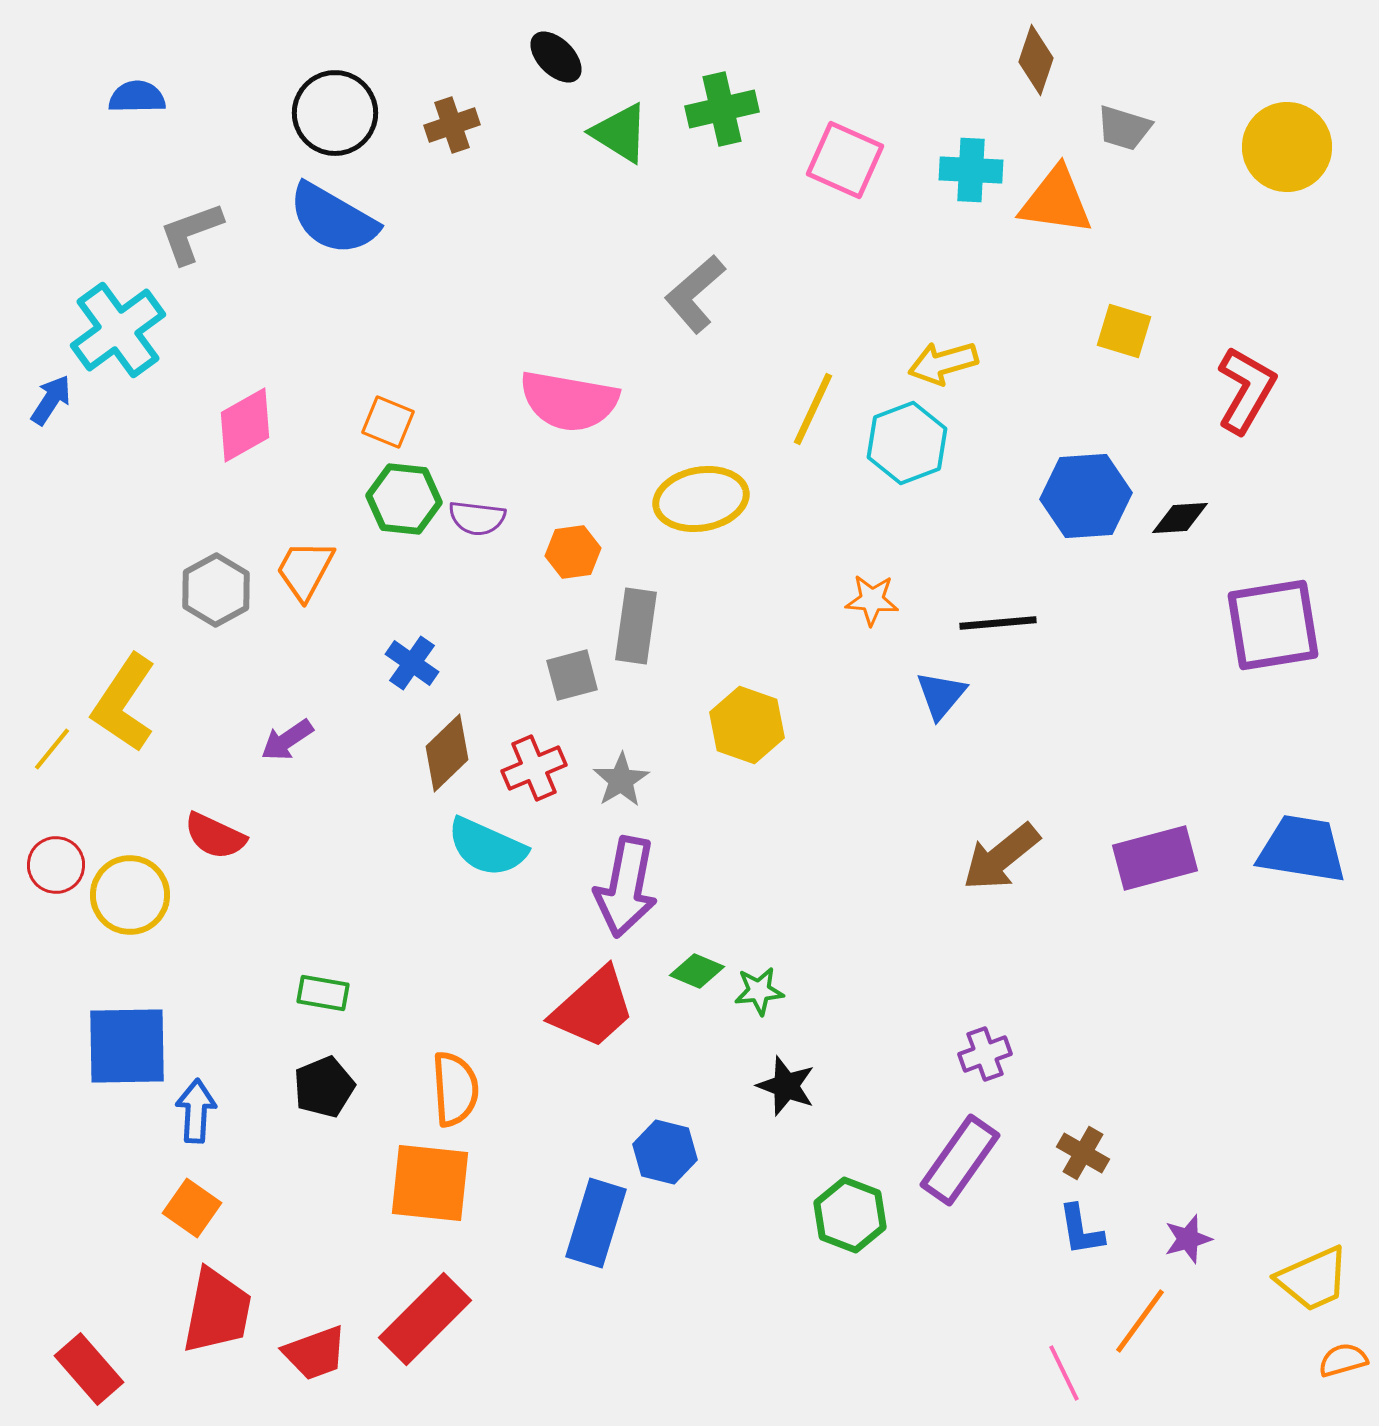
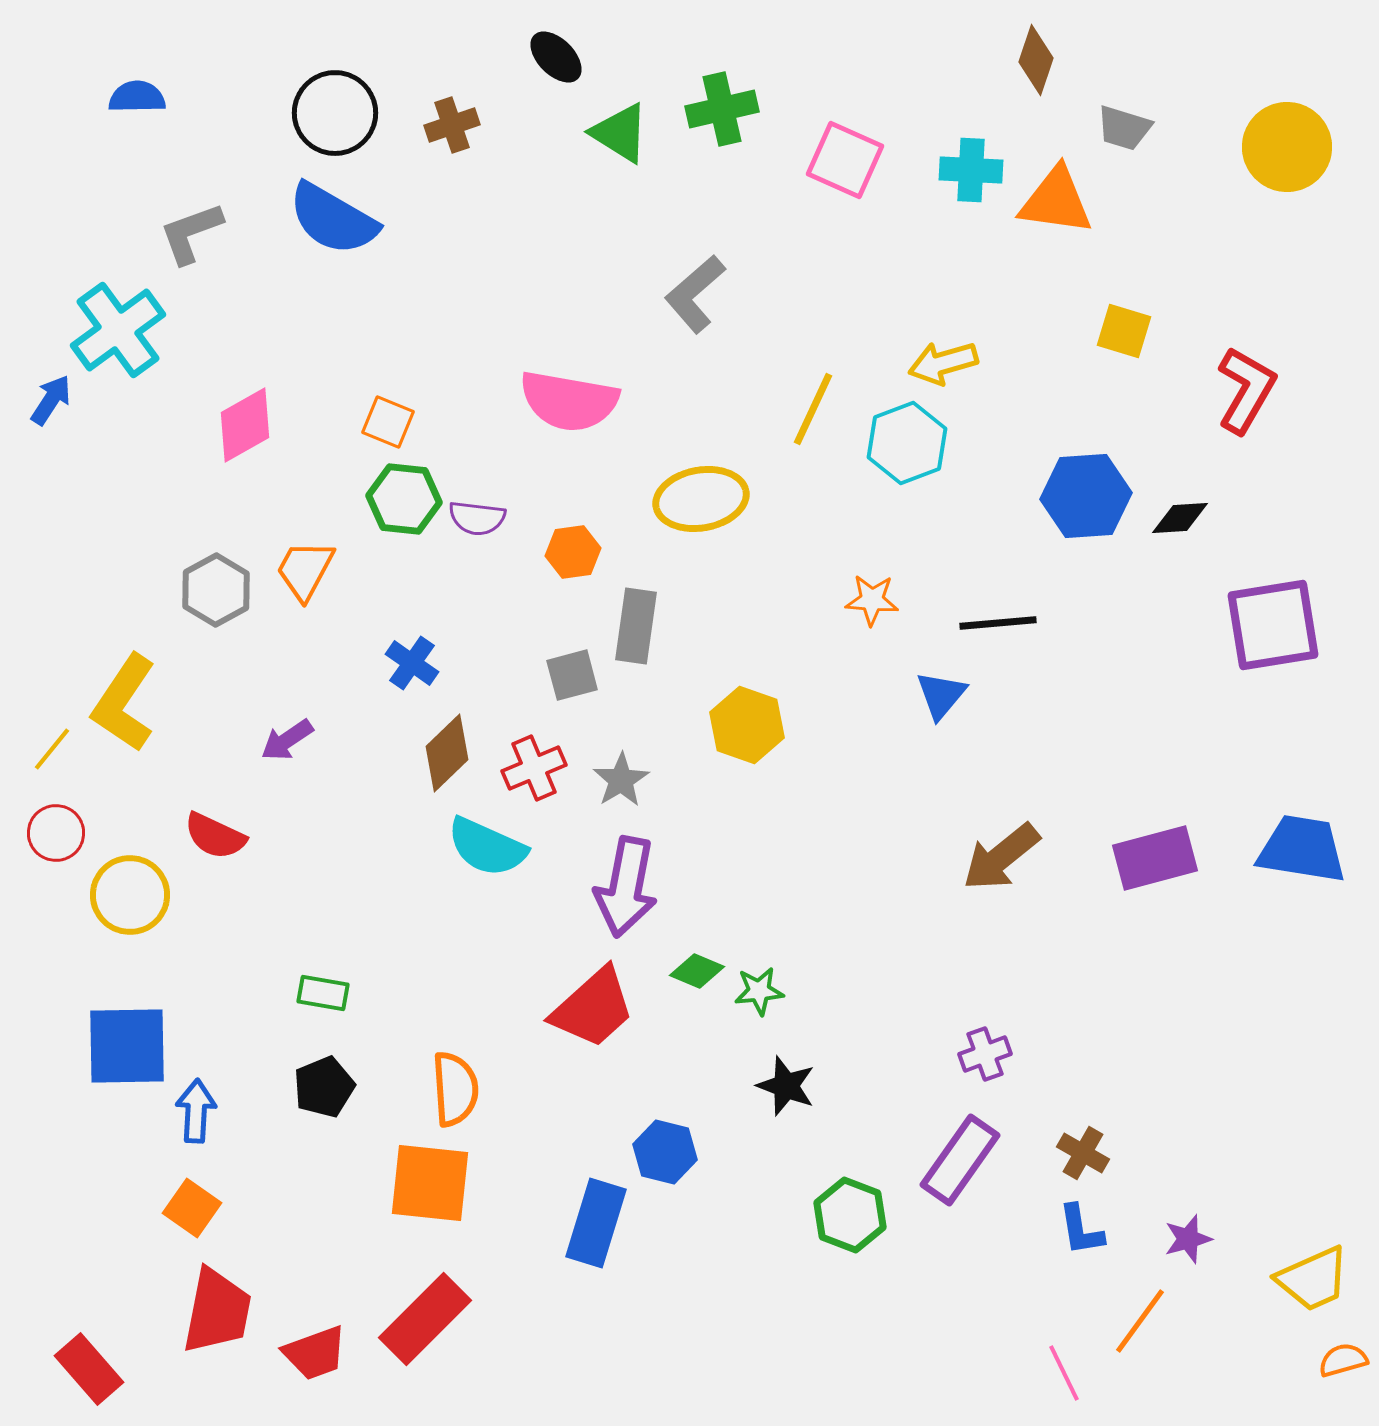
red circle at (56, 865): moved 32 px up
